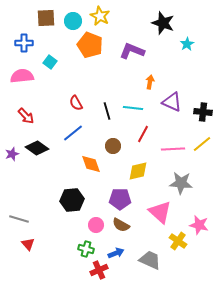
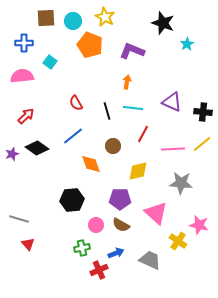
yellow star: moved 5 px right, 1 px down
orange arrow: moved 23 px left
red arrow: rotated 90 degrees counterclockwise
blue line: moved 3 px down
pink triangle: moved 4 px left, 1 px down
green cross: moved 4 px left, 1 px up; rotated 28 degrees counterclockwise
